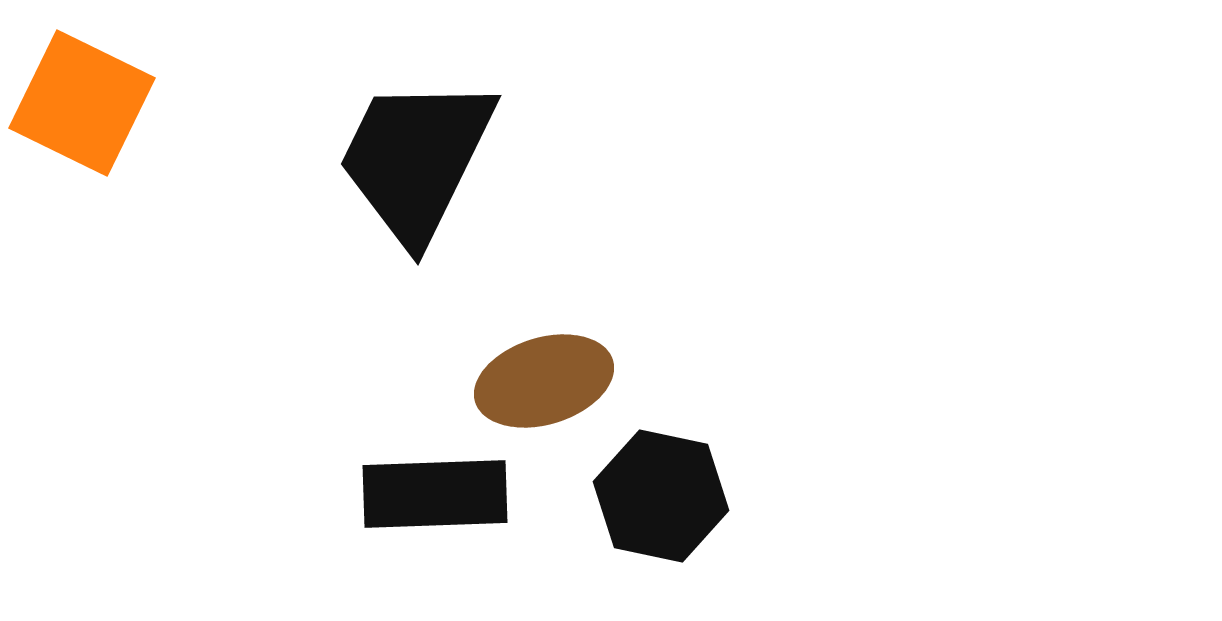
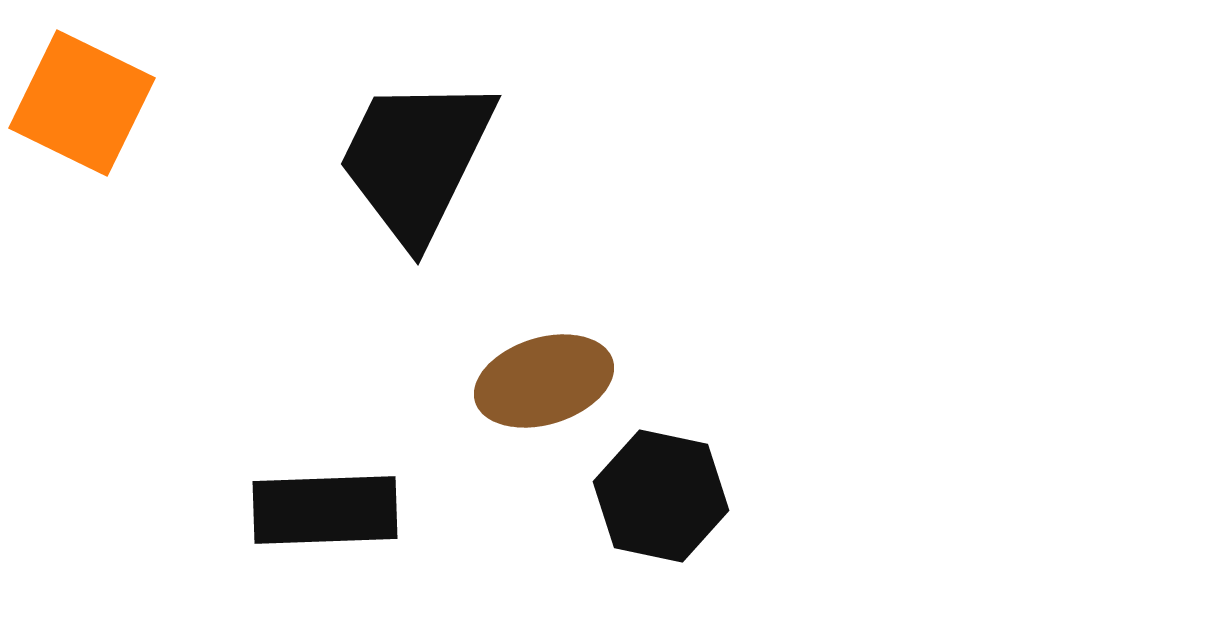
black rectangle: moved 110 px left, 16 px down
